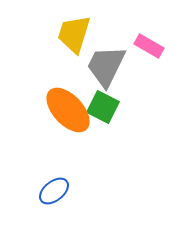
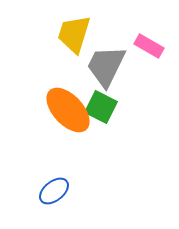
green square: moved 2 px left
